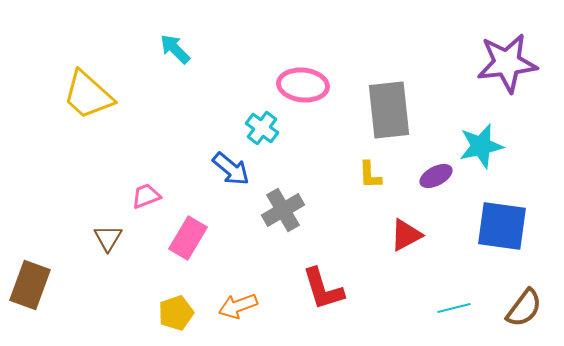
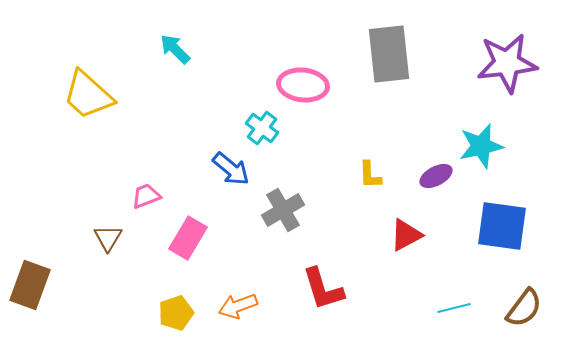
gray rectangle: moved 56 px up
